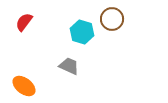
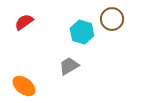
red semicircle: rotated 18 degrees clockwise
gray trapezoid: rotated 55 degrees counterclockwise
